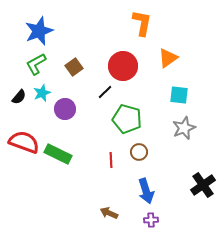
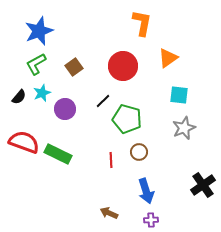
black line: moved 2 px left, 9 px down
